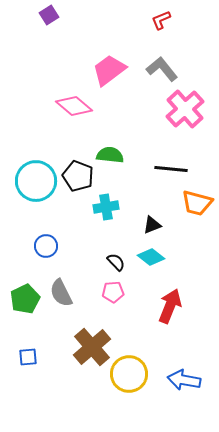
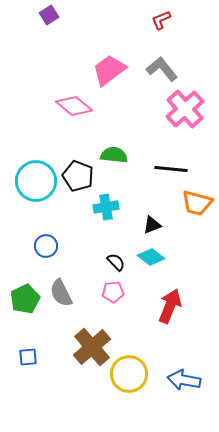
green semicircle: moved 4 px right
